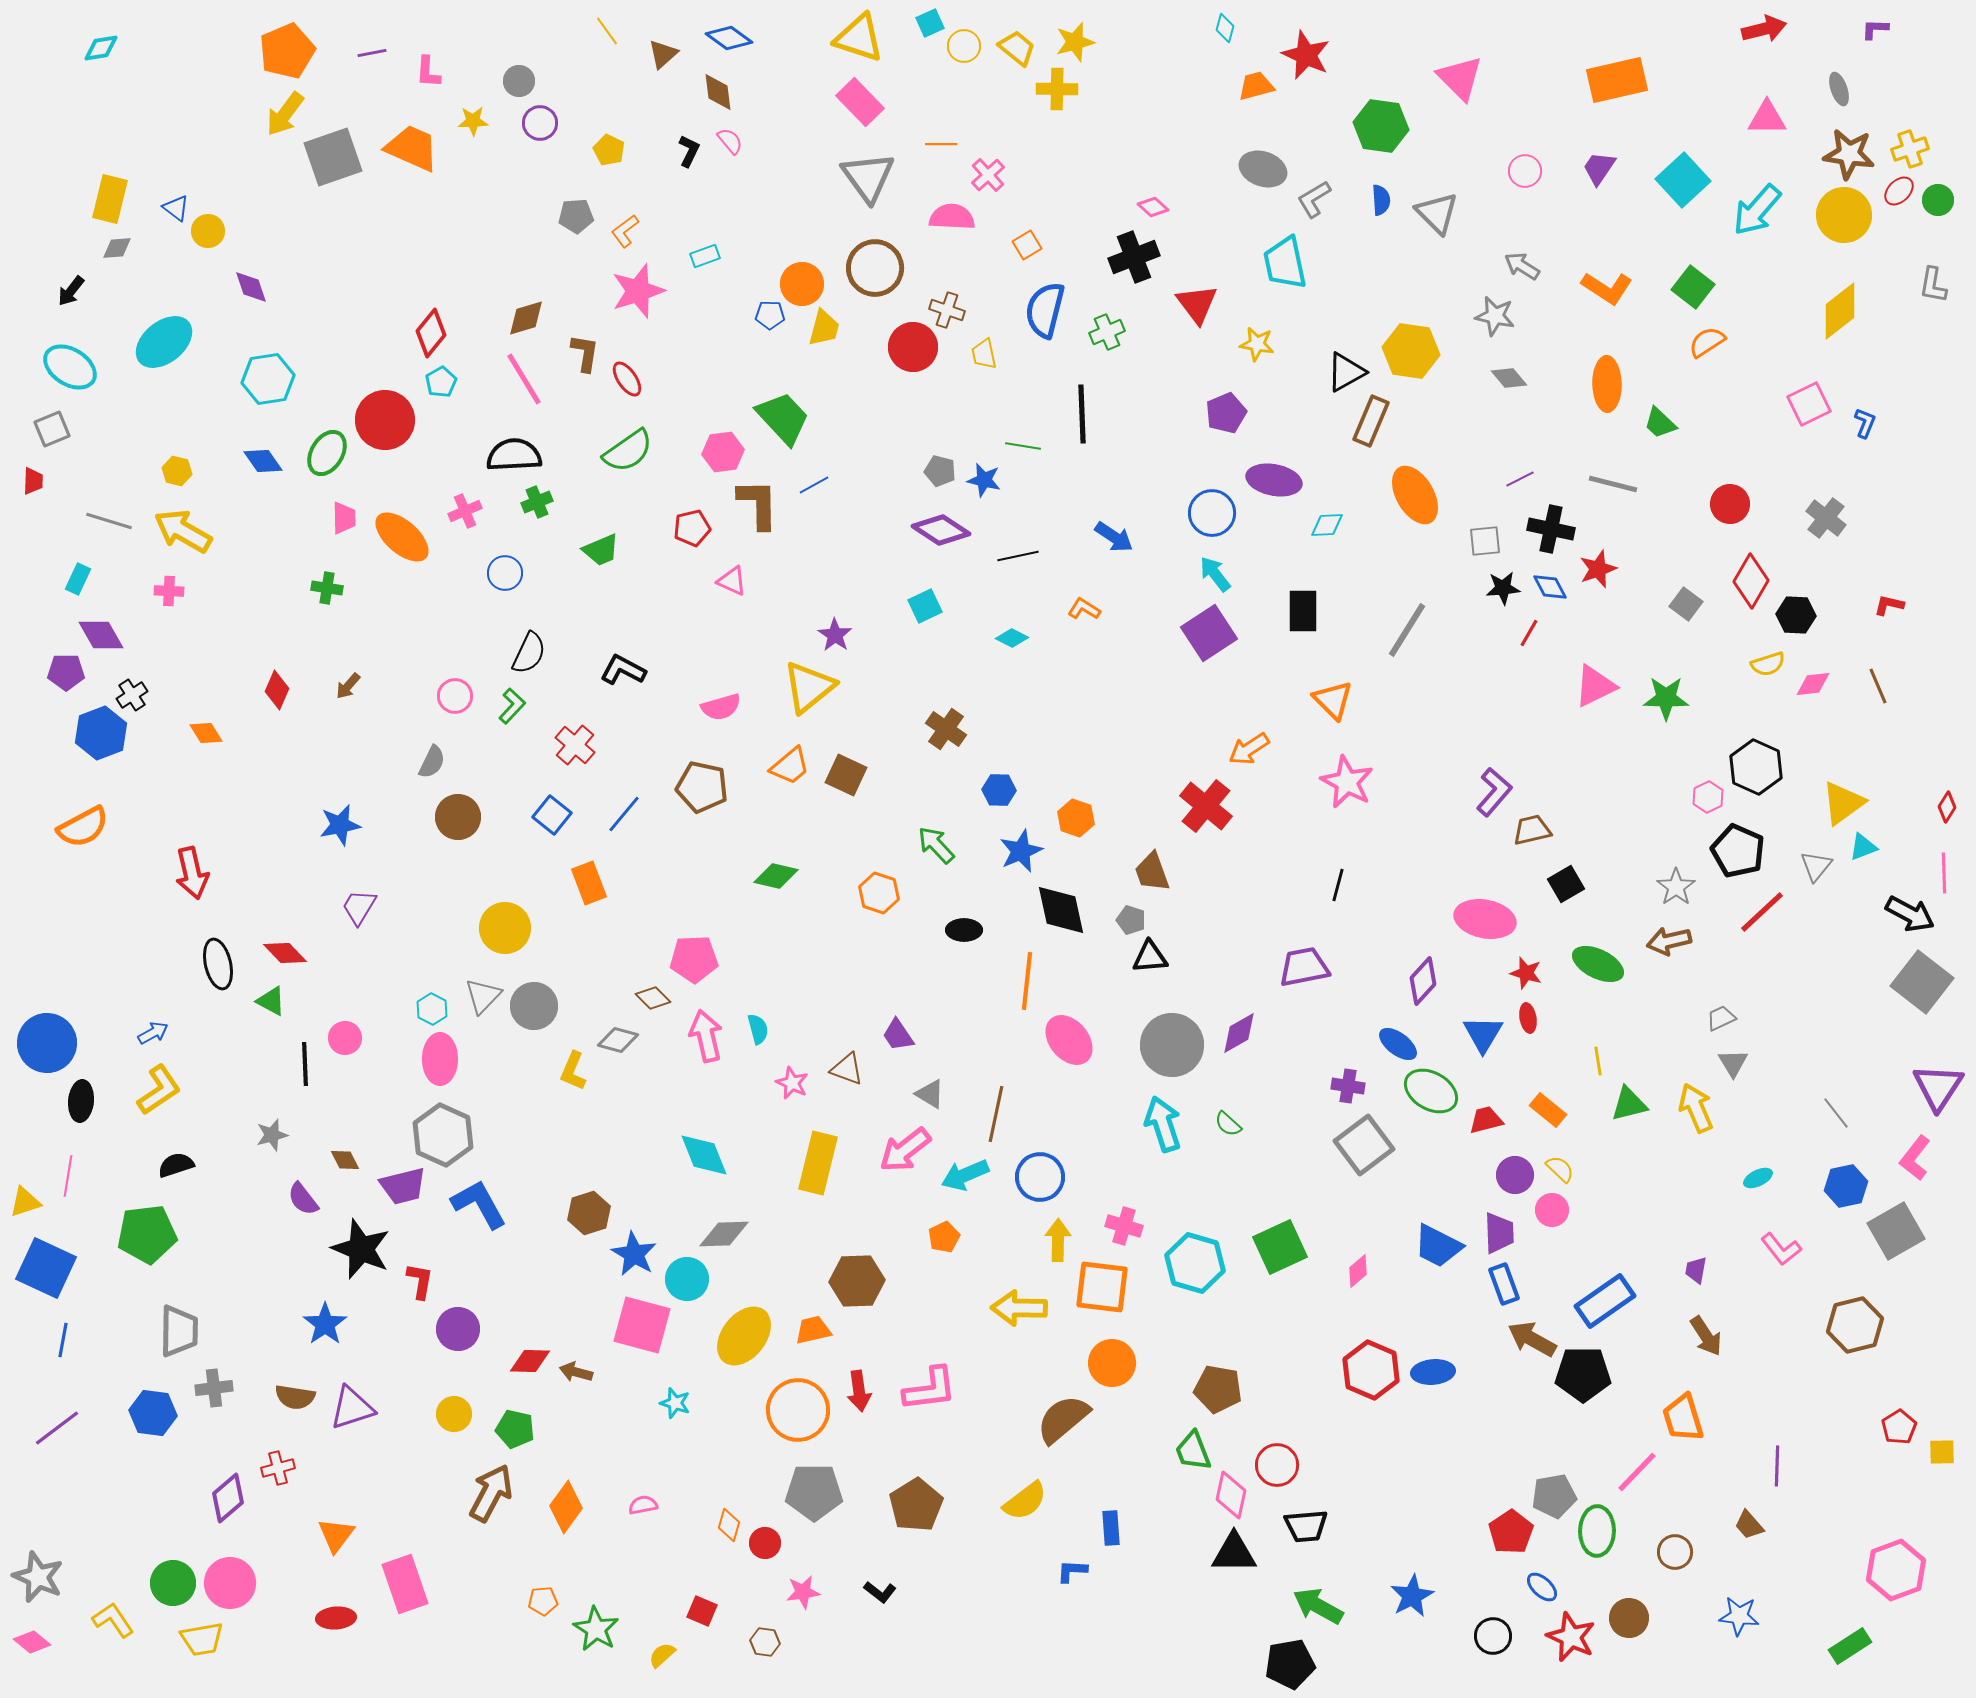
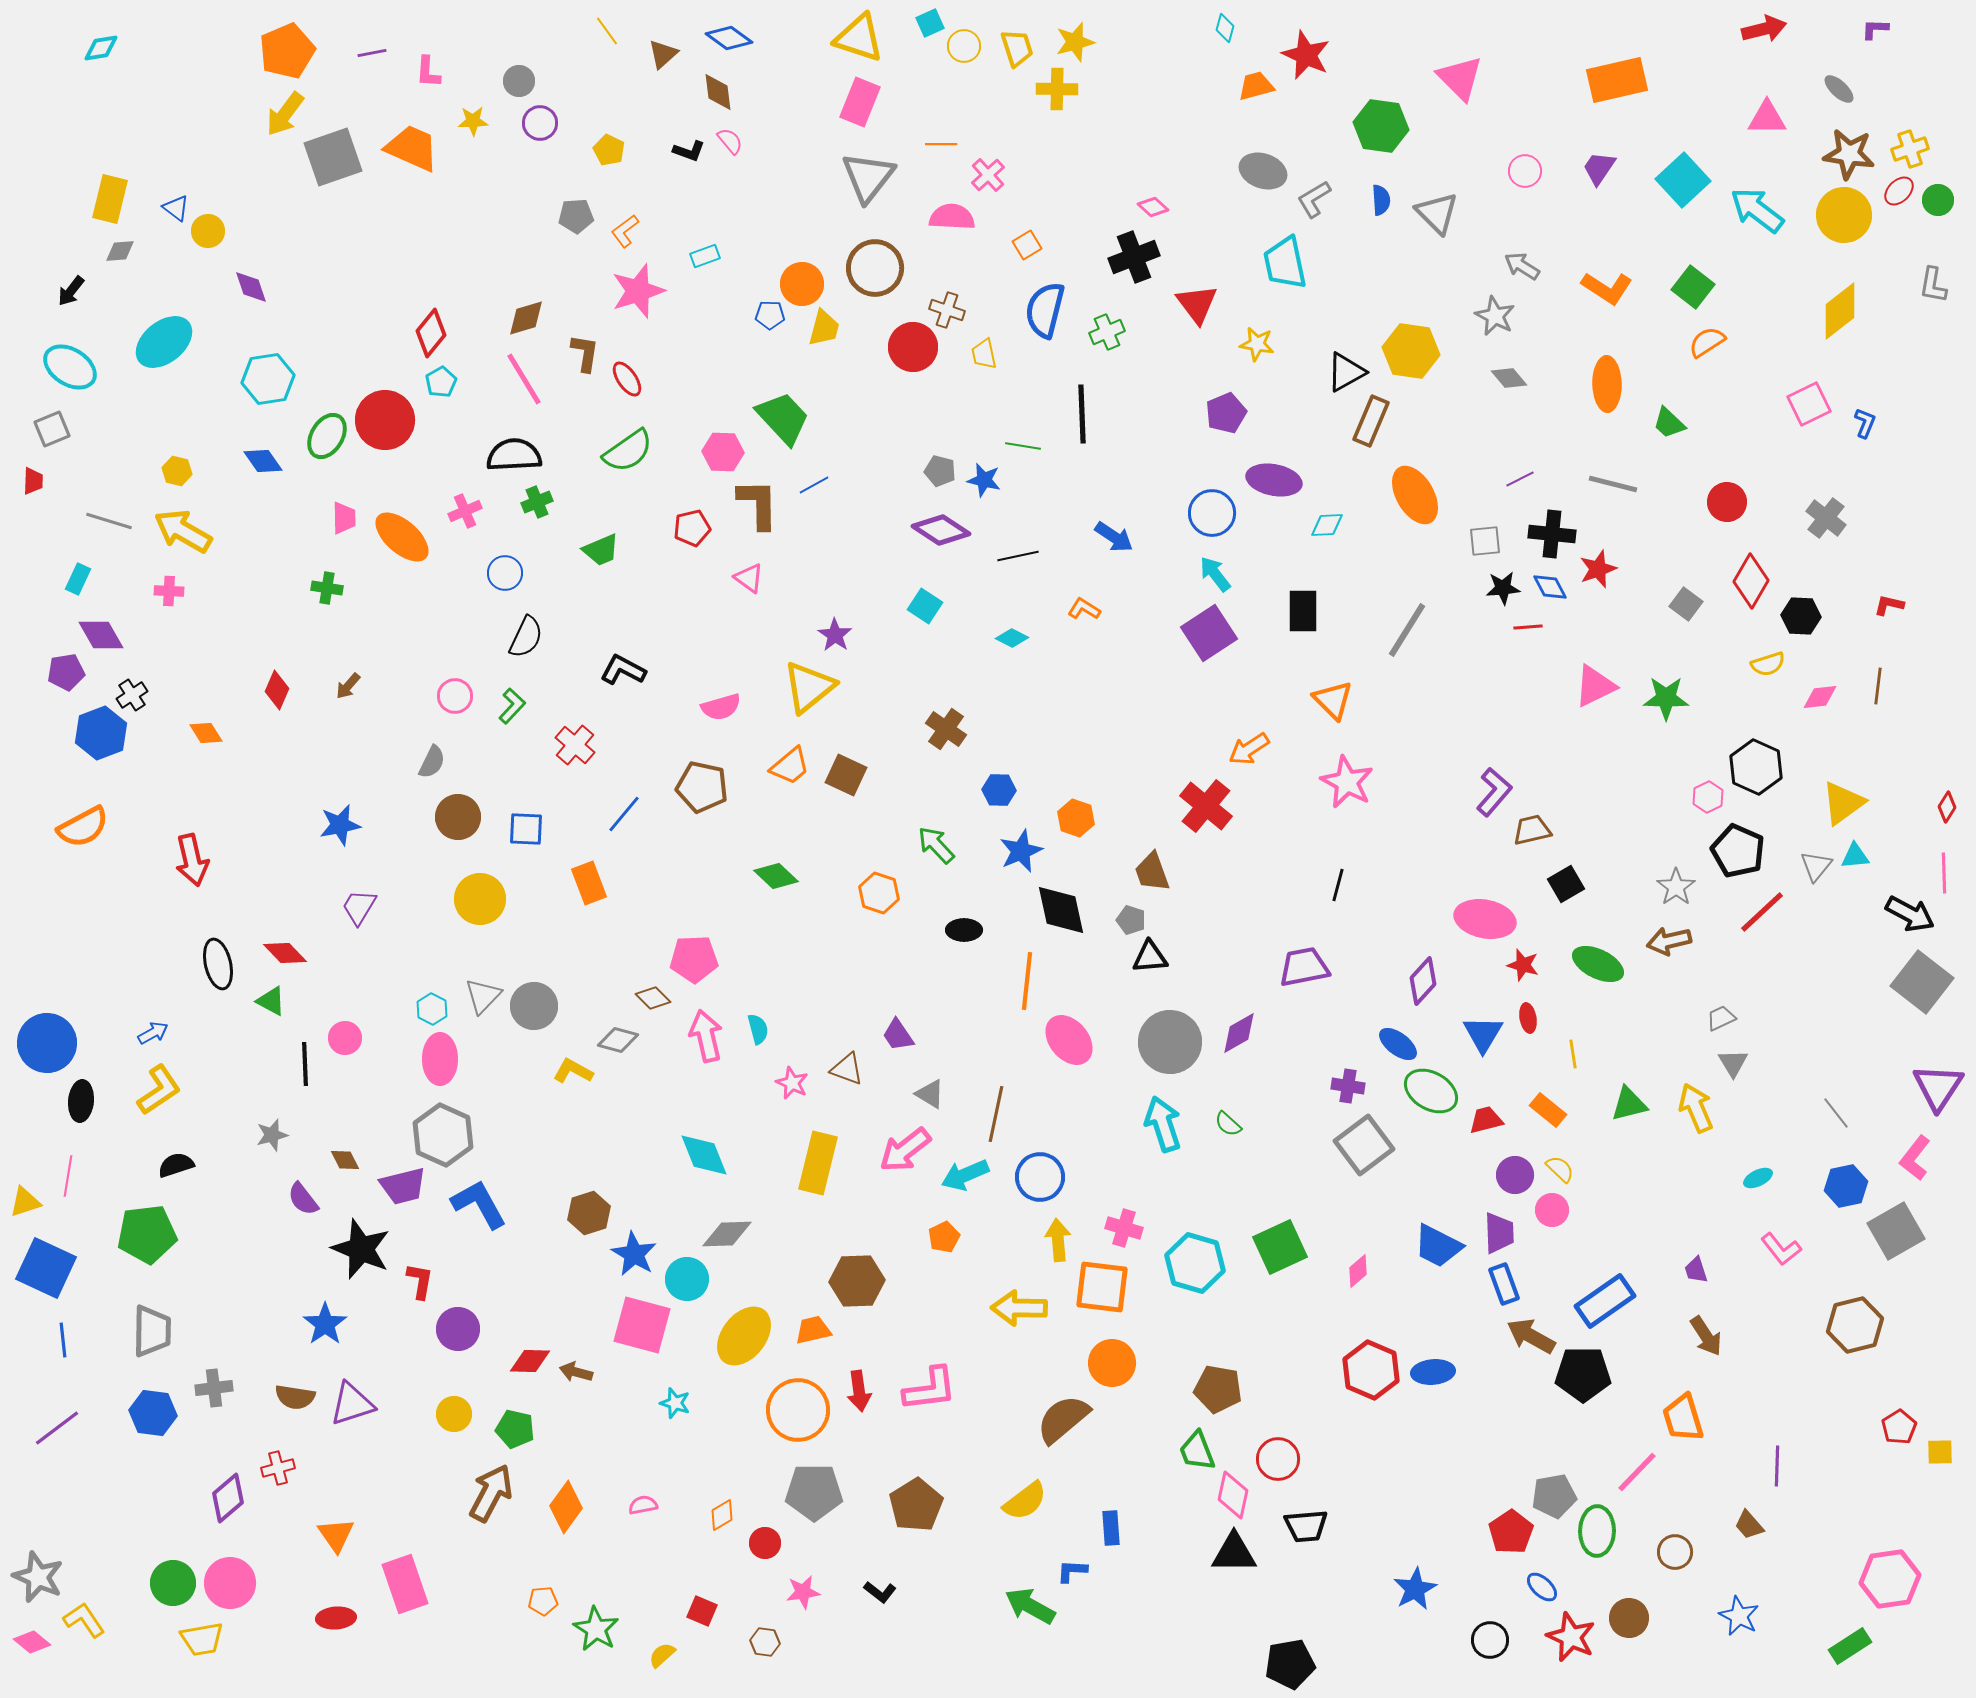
yellow trapezoid at (1017, 48): rotated 33 degrees clockwise
gray ellipse at (1839, 89): rotated 28 degrees counterclockwise
pink rectangle at (860, 102): rotated 66 degrees clockwise
black L-shape at (689, 151): rotated 84 degrees clockwise
gray ellipse at (1263, 169): moved 2 px down
gray triangle at (868, 177): rotated 14 degrees clockwise
cyan arrow at (1757, 210): rotated 86 degrees clockwise
gray diamond at (117, 248): moved 3 px right, 3 px down
gray star at (1495, 316): rotated 15 degrees clockwise
green trapezoid at (1660, 423): moved 9 px right
pink hexagon at (723, 452): rotated 9 degrees clockwise
green ellipse at (327, 453): moved 17 px up
red circle at (1730, 504): moved 3 px left, 2 px up
black cross at (1551, 529): moved 1 px right, 5 px down; rotated 6 degrees counterclockwise
pink triangle at (732, 581): moved 17 px right, 3 px up; rotated 12 degrees clockwise
cyan square at (925, 606): rotated 32 degrees counterclockwise
black hexagon at (1796, 615): moved 5 px right, 1 px down
red line at (1529, 633): moved 1 px left, 6 px up; rotated 56 degrees clockwise
black semicircle at (529, 653): moved 3 px left, 16 px up
purple pentagon at (66, 672): rotated 9 degrees counterclockwise
pink diamond at (1813, 684): moved 7 px right, 13 px down
brown line at (1878, 686): rotated 30 degrees clockwise
blue square at (552, 815): moved 26 px left, 14 px down; rotated 36 degrees counterclockwise
cyan triangle at (1863, 847): moved 8 px left, 9 px down; rotated 16 degrees clockwise
red arrow at (192, 873): moved 13 px up
green diamond at (776, 876): rotated 30 degrees clockwise
yellow circle at (505, 928): moved 25 px left, 29 px up
red star at (1526, 973): moved 3 px left, 8 px up
gray circle at (1172, 1045): moved 2 px left, 3 px up
yellow line at (1598, 1061): moved 25 px left, 7 px up
yellow L-shape at (573, 1071): rotated 96 degrees clockwise
pink cross at (1124, 1226): moved 2 px down
gray diamond at (724, 1234): moved 3 px right
yellow arrow at (1058, 1240): rotated 6 degrees counterclockwise
purple trapezoid at (1696, 1270): rotated 28 degrees counterclockwise
gray trapezoid at (179, 1331): moved 27 px left
brown arrow at (1532, 1339): moved 1 px left, 3 px up
blue line at (63, 1340): rotated 16 degrees counterclockwise
purple triangle at (352, 1408): moved 4 px up
green trapezoid at (1193, 1451): moved 4 px right
yellow square at (1942, 1452): moved 2 px left
red circle at (1277, 1465): moved 1 px right, 6 px up
pink diamond at (1231, 1495): moved 2 px right
orange diamond at (729, 1525): moved 7 px left, 10 px up; rotated 44 degrees clockwise
orange triangle at (336, 1535): rotated 12 degrees counterclockwise
pink hexagon at (1896, 1570): moved 6 px left, 9 px down; rotated 12 degrees clockwise
blue star at (1412, 1596): moved 3 px right, 7 px up
green arrow at (1318, 1606): moved 288 px left
blue star at (1739, 1616): rotated 21 degrees clockwise
yellow L-shape at (113, 1620): moved 29 px left
black circle at (1493, 1636): moved 3 px left, 4 px down
